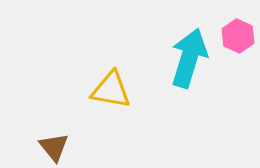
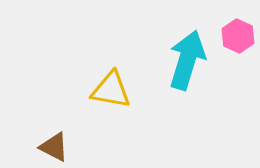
cyan arrow: moved 2 px left, 2 px down
brown triangle: rotated 24 degrees counterclockwise
